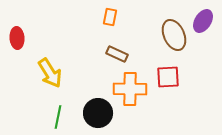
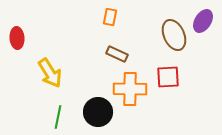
black circle: moved 1 px up
